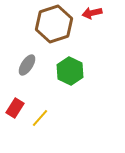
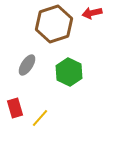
green hexagon: moved 1 px left, 1 px down
red rectangle: rotated 48 degrees counterclockwise
